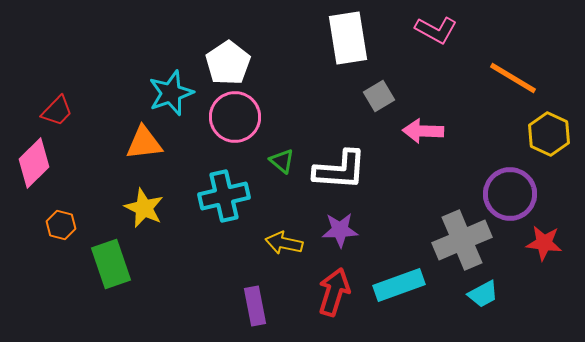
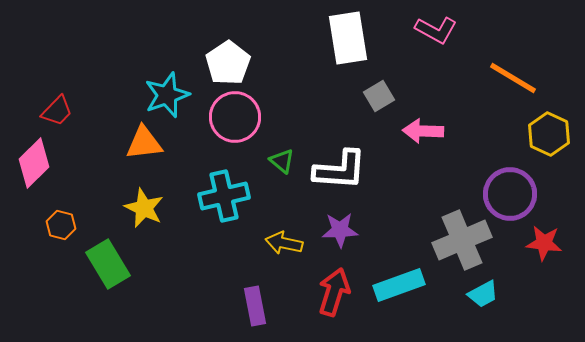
cyan star: moved 4 px left, 2 px down
green rectangle: moved 3 px left; rotated 12 degrees counterclockwise
